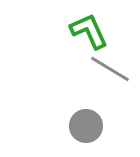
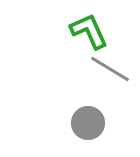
gray circle: moved 2 px right, 3 px up
